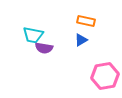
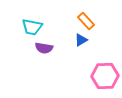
orange rectangle: rotated 36 degrees clockwise
cyan trapezoid: moved 1 px left, 8 px up
pink hexagon: rotated 8 degrees clockwise
